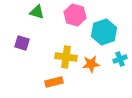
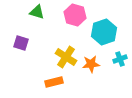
purple square: moved 1 px left
yellow cross: rotated 25 degrees clockwise
